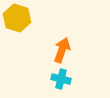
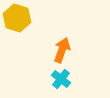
cyan cross: rotated 24 degrees clockwise
